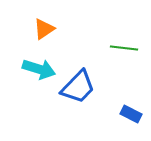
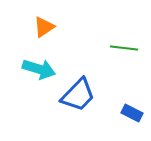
orange triangle: moved 2 px up
blue trapezoid: moved 8 px down
blue rectangle: moved 1 px right, 1 px up
